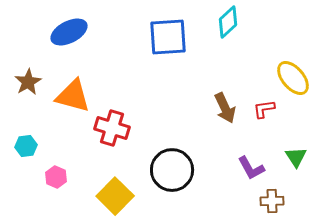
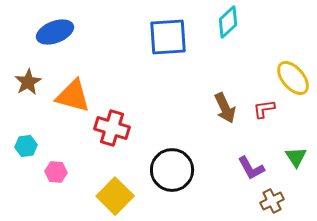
blue ellipse: moved 14 px left; rotated 6 degrees clockwise
pink hexagon: moved 5 px up; rotated 20 degrees counterclockwise
brown cross: rotated 25 degrees counterclockwise
